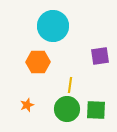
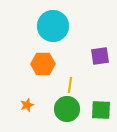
orange hexagon: moved 5 px right, 2 px down
green square: moved 5 px right
